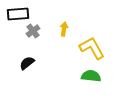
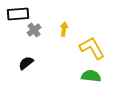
gray cross: moved 1 px right, 1 px up
black semicircle: moved 1 px left
